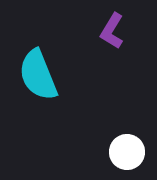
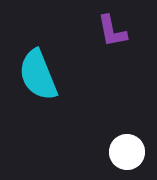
purple L-shape: rotated 42 degrees counterclockwise
